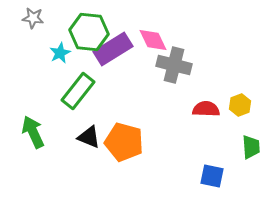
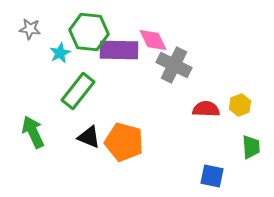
gray star: moved 3 px left, 11 px down
purple rectangle: moved 6 px right, 1 px down; rotated 33 degrees clockwise
gray cross: rotated 12 degrees clockwise
